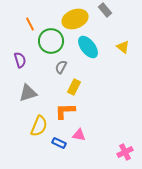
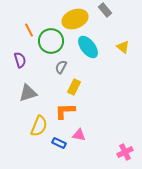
orange line: moved 1 px left, 6 px down
